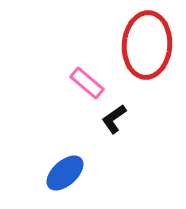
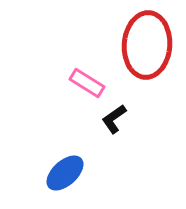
pink rectangle: rotated 8 degrees counterclockwise
